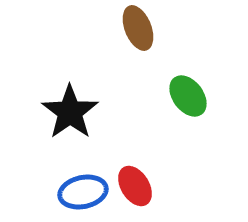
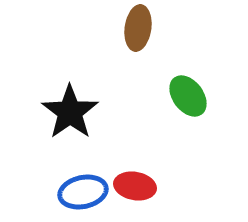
brown ellipse: rotated 30 degrees clockwise
red ellipse: rotated 48 degrees counterclockwise
